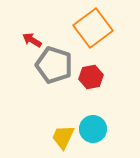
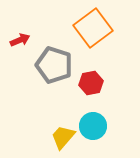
red arrow: moved 12 px left; rotated 126 degrees clockwise
red hexagon: moved 6 px down
cyan circle: moved 3 px up
yellow trapezoid: rotated 16 degrees clockwise
